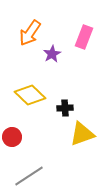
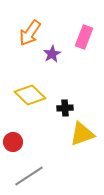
red circle: moved 1 px right, 5 px down
